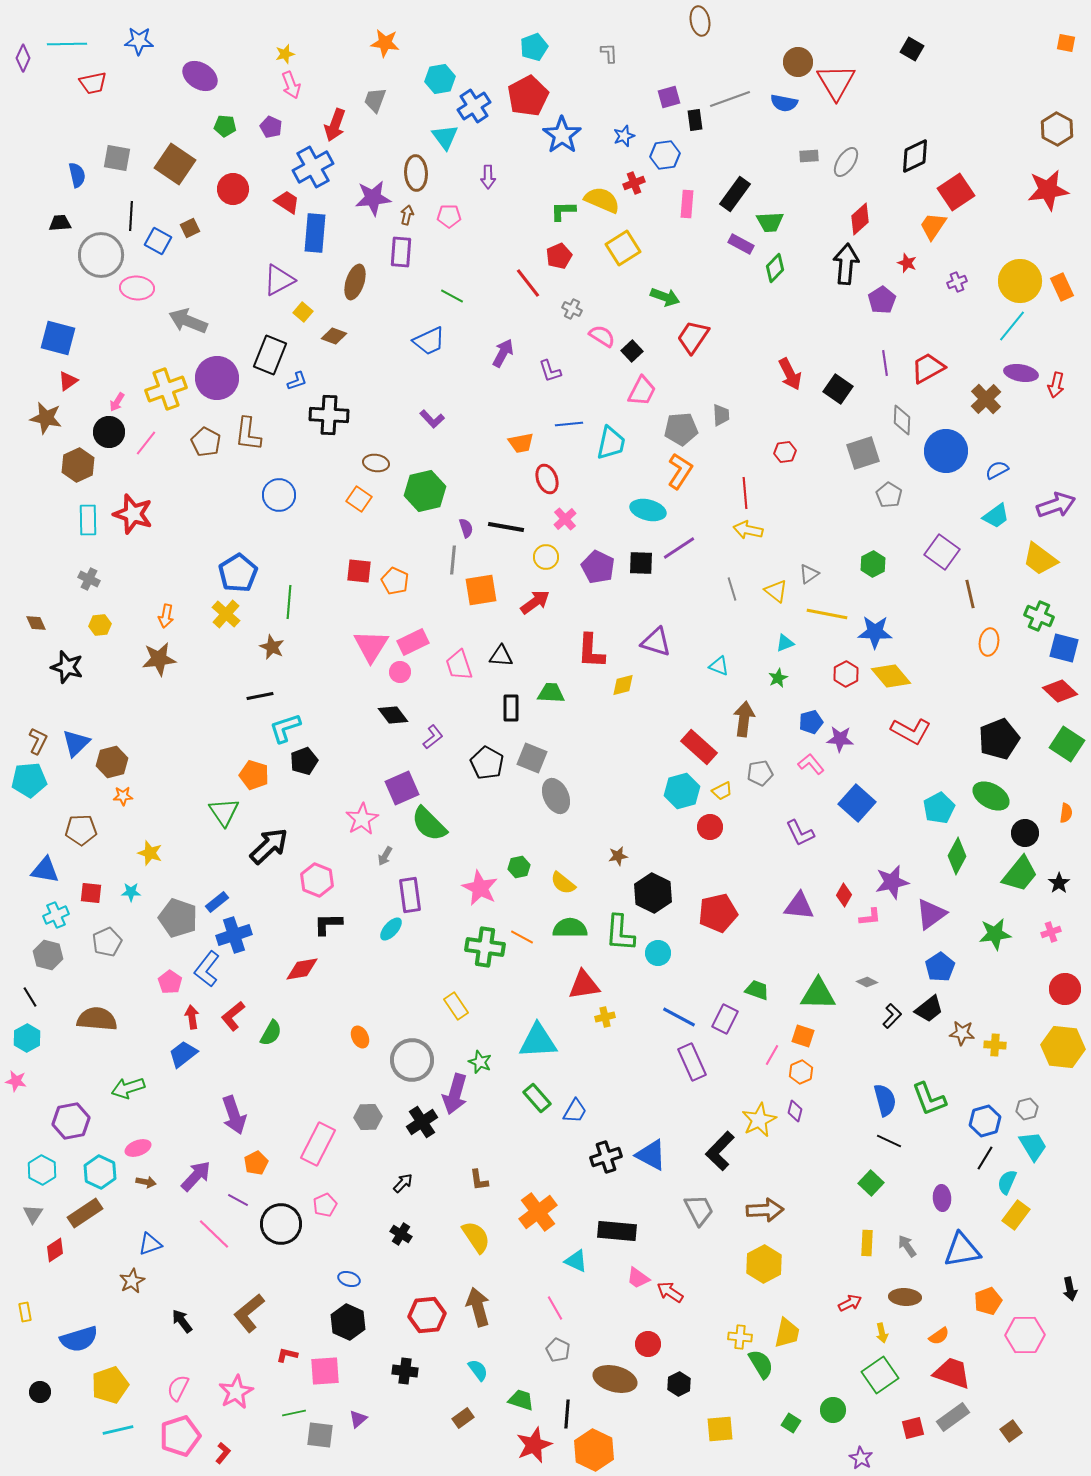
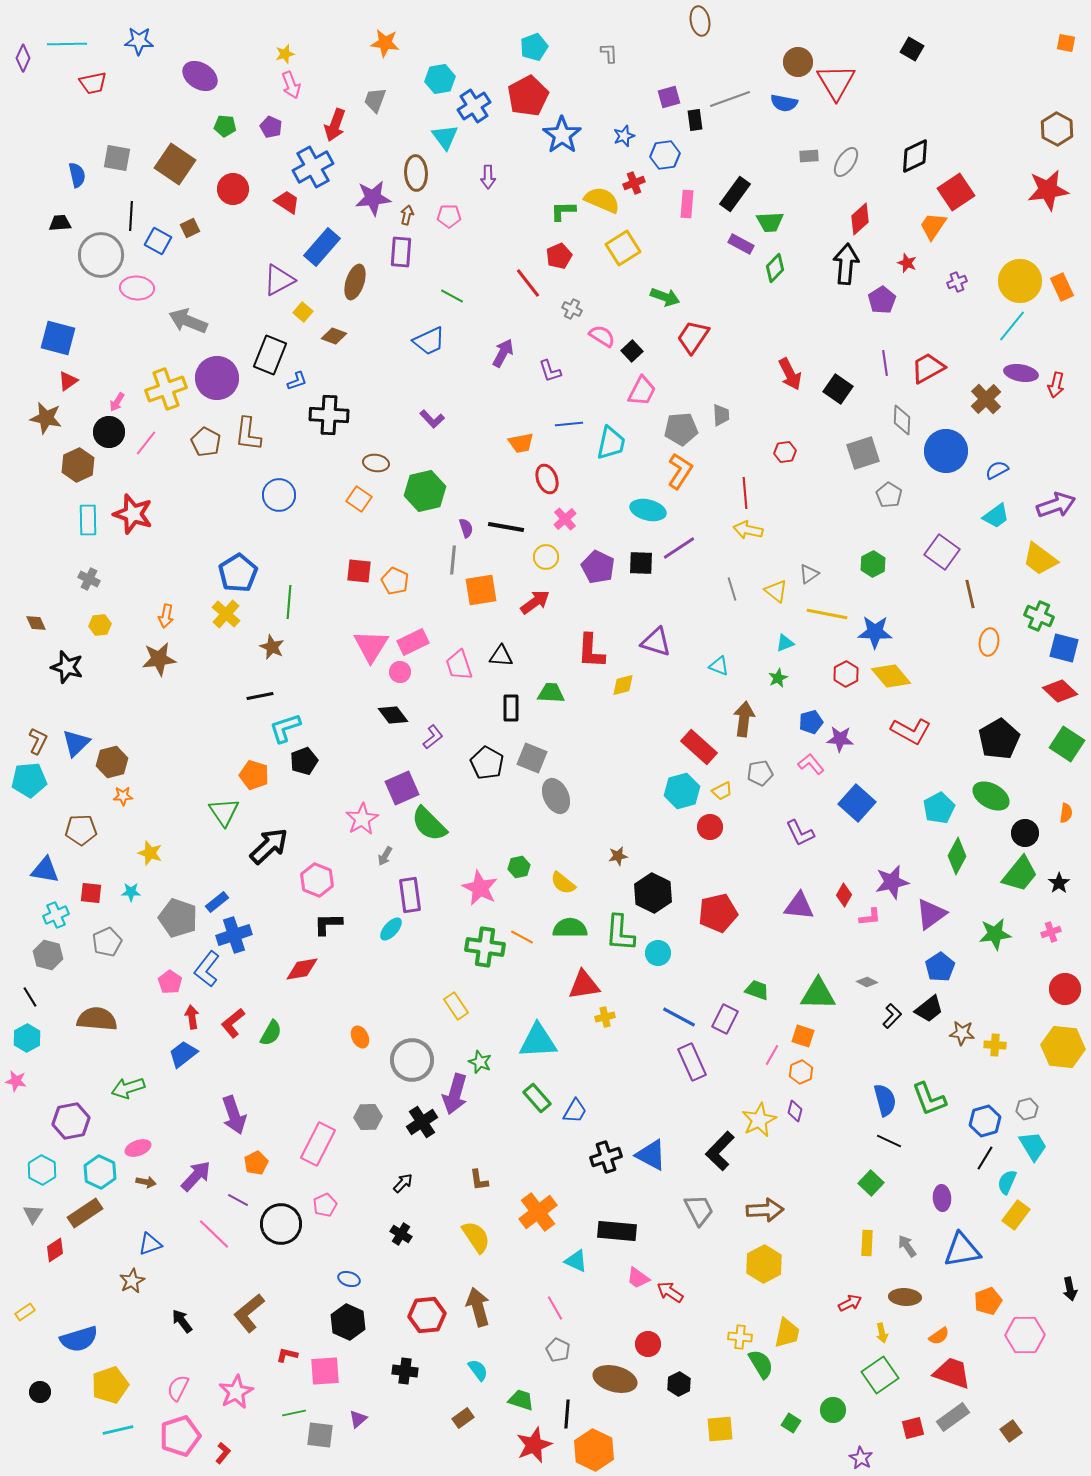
blue rectangle at (315, 233): moved 7 px right, 14 px down; rotated 36 degrees clockwise
black pentagon at (999, 739): rotated 9 degrees counterclockwise
red L-shape at (233, 1016): moved 7 px down
yellow rectangle at (25, 1312): rotated 66 degrees clockwise
